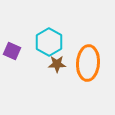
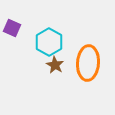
purple square: moved 23 px up
brown star: moved 2 px left, 1 px down; rotated 30 degrees clockwise
